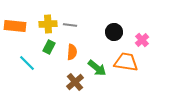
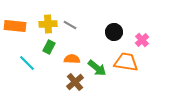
gray line: rotated 24 degrees clockwise
orange semicircle: moved 7 px down; rotated 91 degrees counterclockwise
